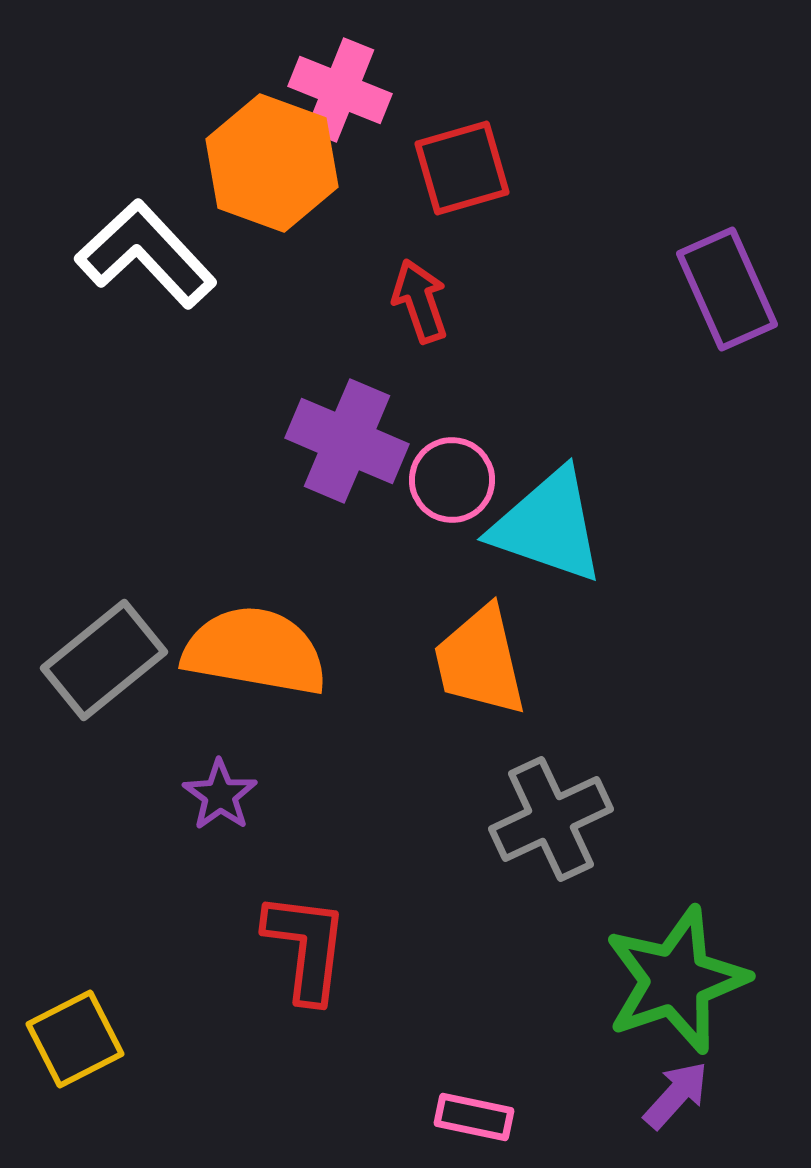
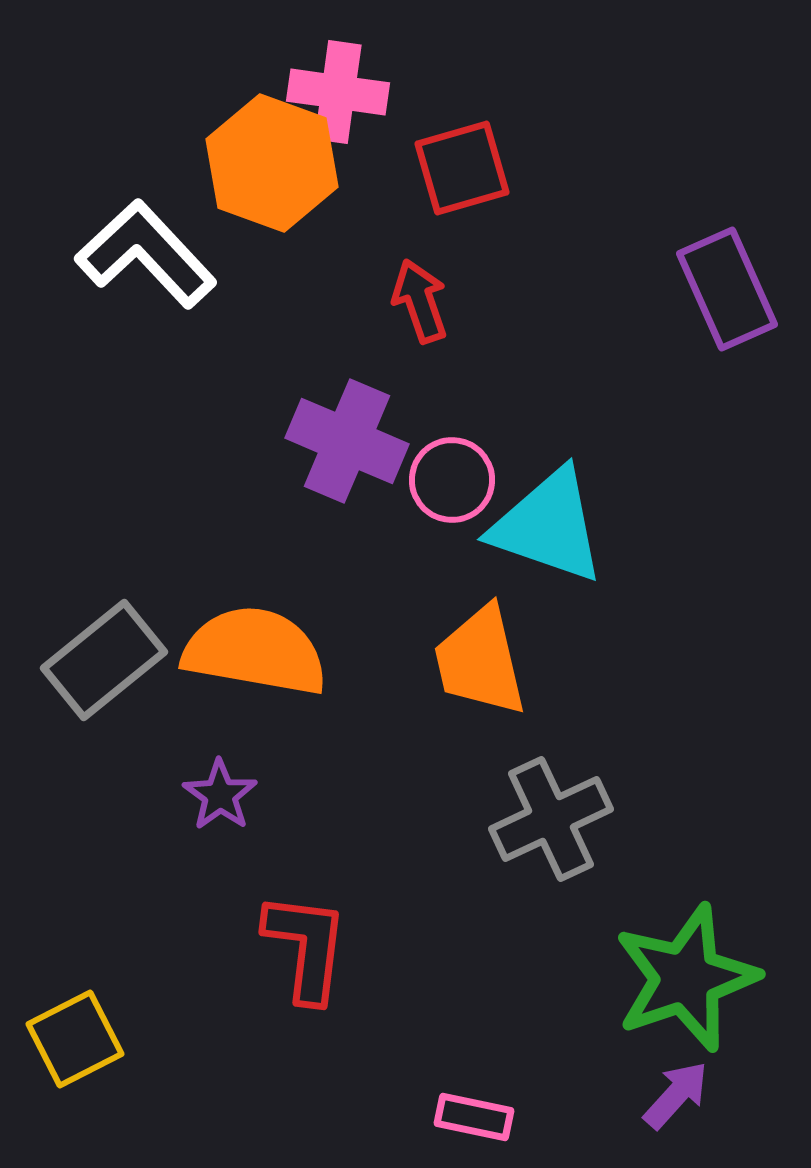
pink cross: moved 2 px left, 2 px down; rotated 14 degrees counterclockwise
green star: moved 10 px right, 2 px up
